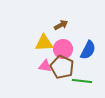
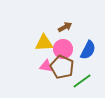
brown arrow: moved 4 px right, 2 px down
pink triangle: moved 1 px right
green line: rotated 42 degrees counterclockwise
